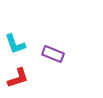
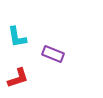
cyan L-shape: moved 2 px right, 7 px up; rotated 10 degrees clockwise
